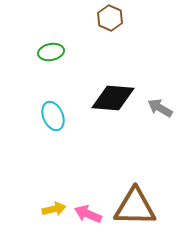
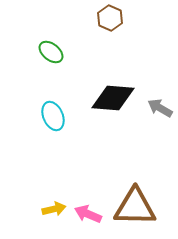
green ellipse: rotated 50 degrees clockwise
